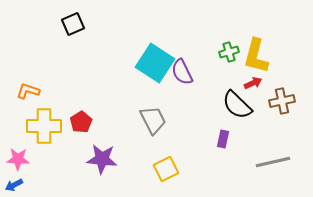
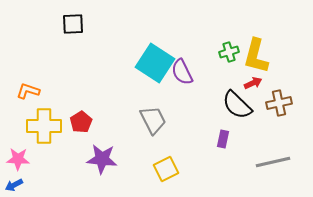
black square: rotated 20 degrees clockwise
brown cross: moved 3 px left, 2 px down
